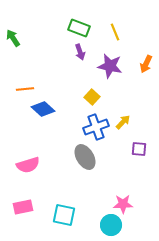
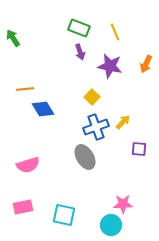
blue diamond: rotated 15 degrees clockwise
